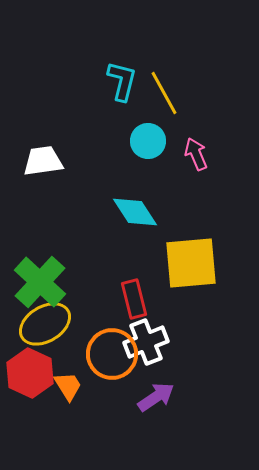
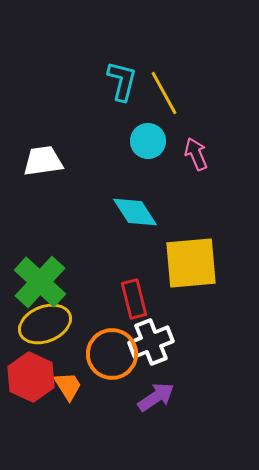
yellow ellipse: rotated 9 degrees clockwise
white cross: moved 5 px right
red hexagon: moved 1 px right, 4 px down
